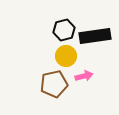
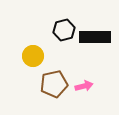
black rectangle: moved 1 px down; rotated 8 degrees clockwise
yellow circle: moved 33 px left
pink arrow: moved 10 px down
